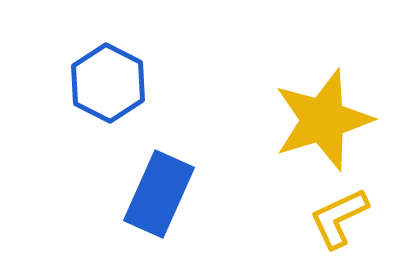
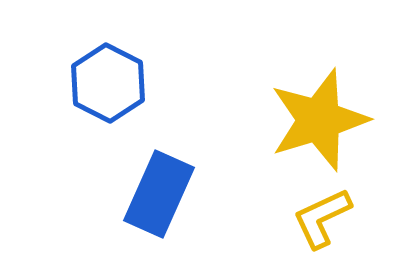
yellow star: moved 4 px left
yellow L-shape: moved 17 px left
